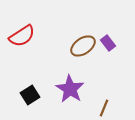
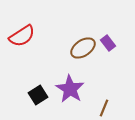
brown ellipse: moved 2 px down
black square: moved 8 px right
